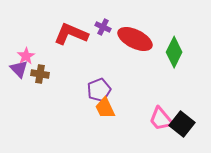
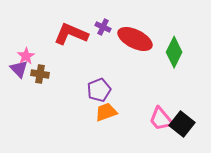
orange trapezoid: moved 1 px right, 4 px down; rotated 95 degrees clockwise
